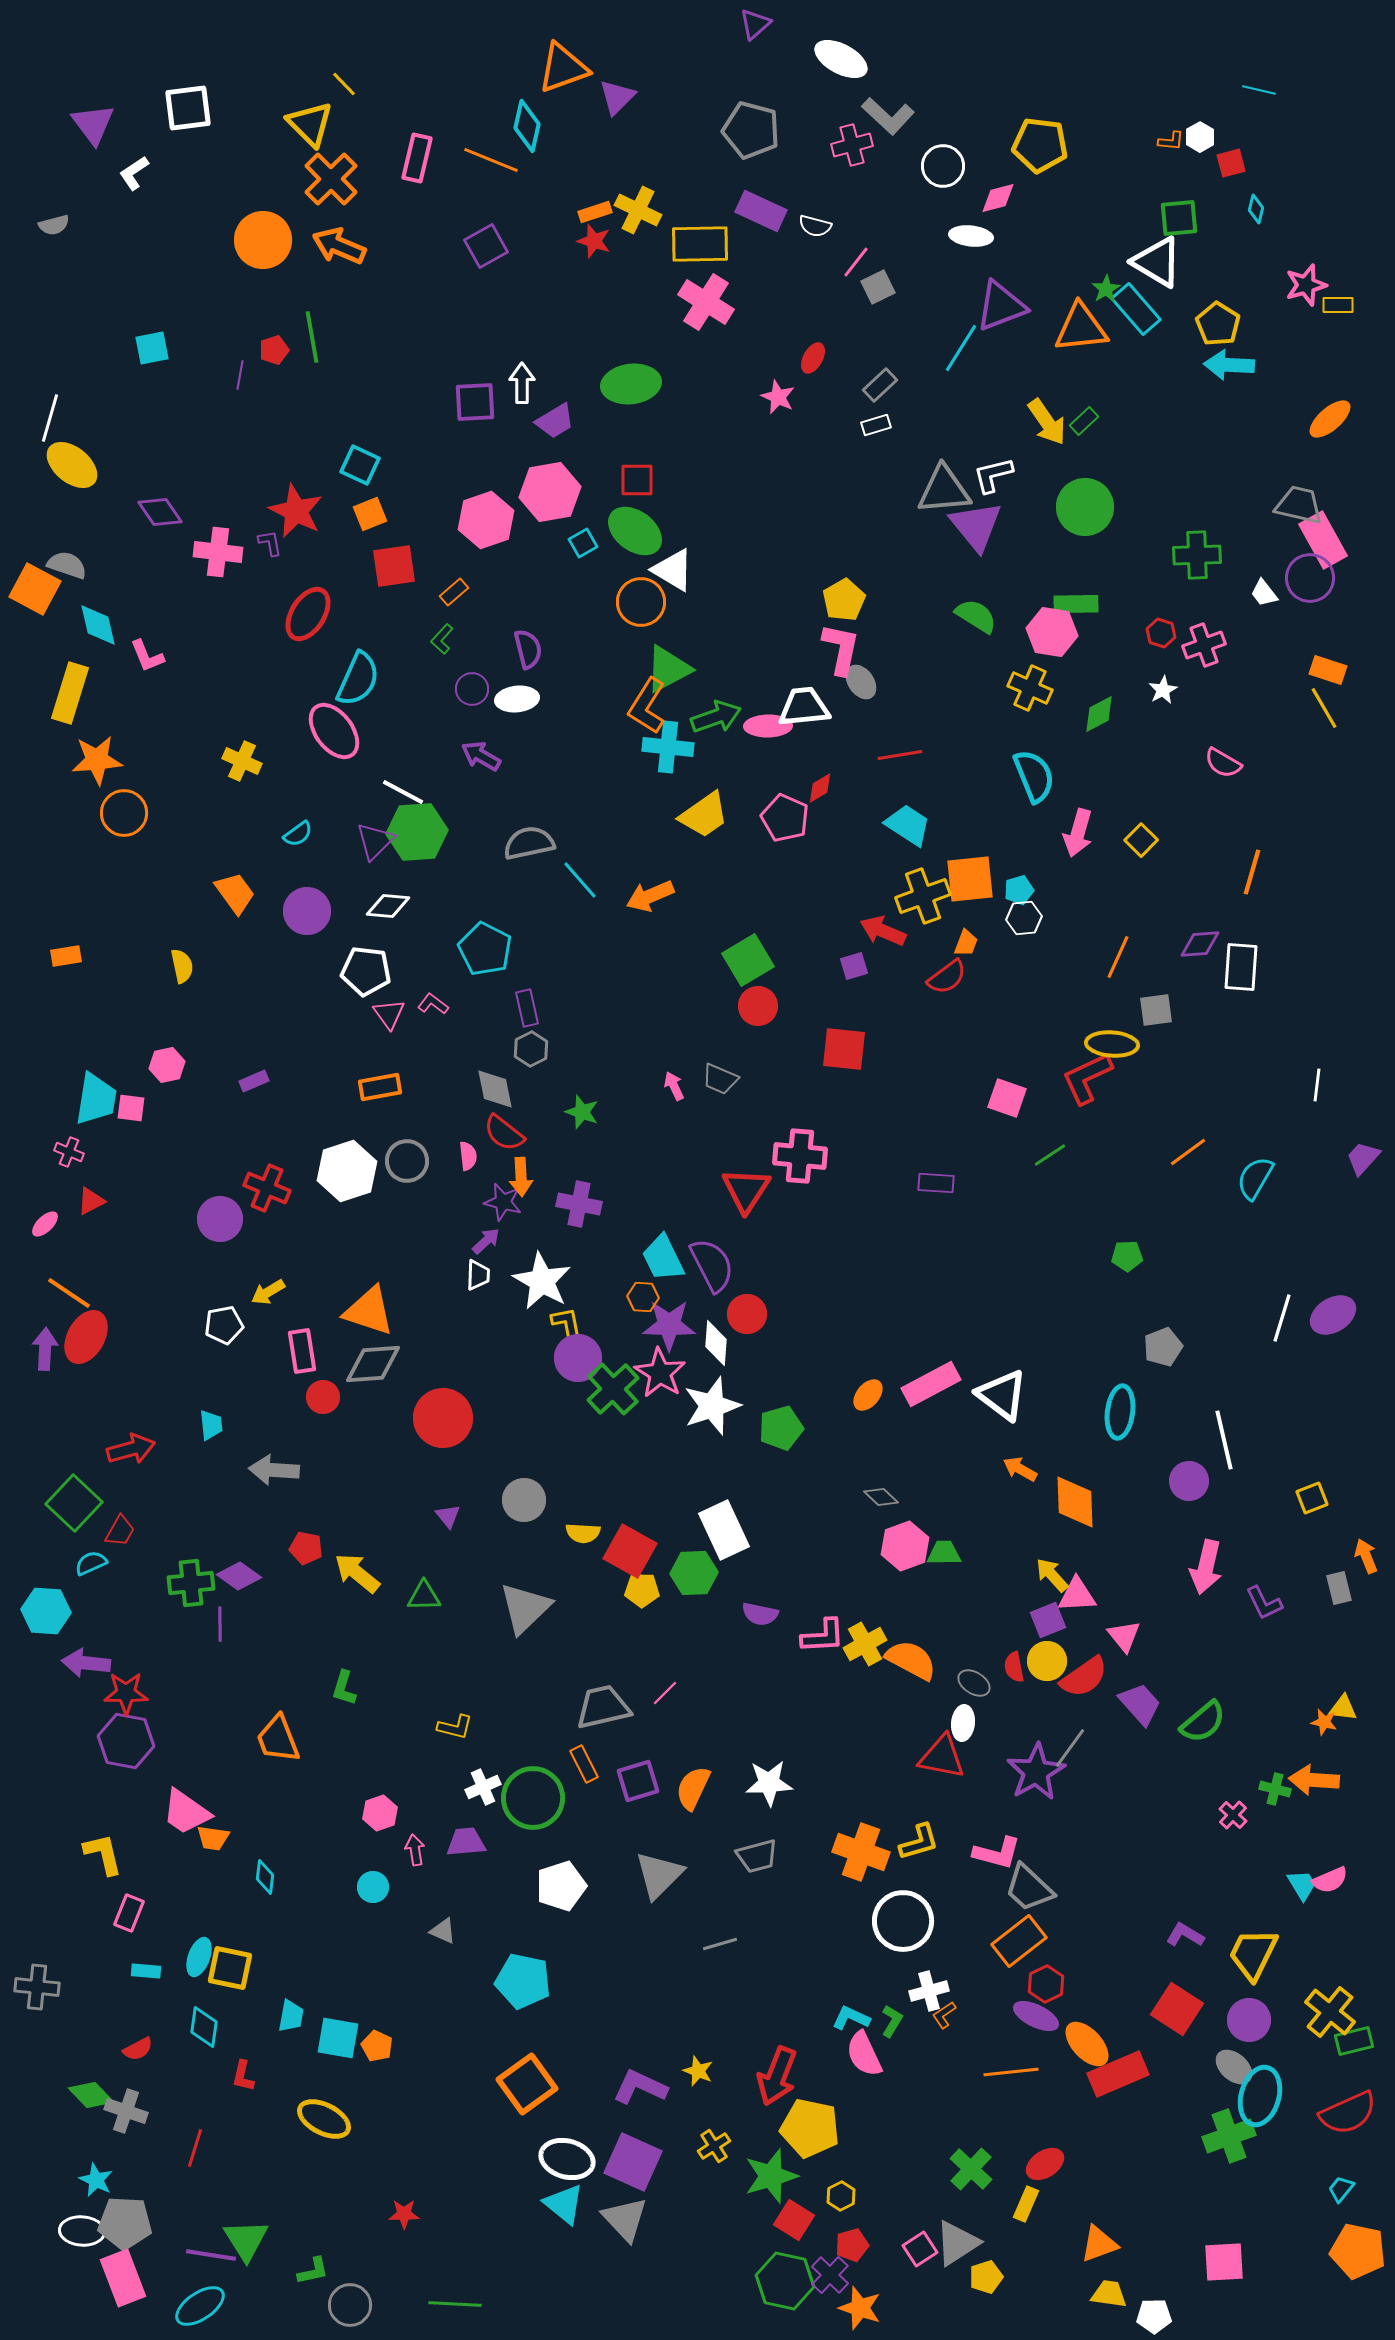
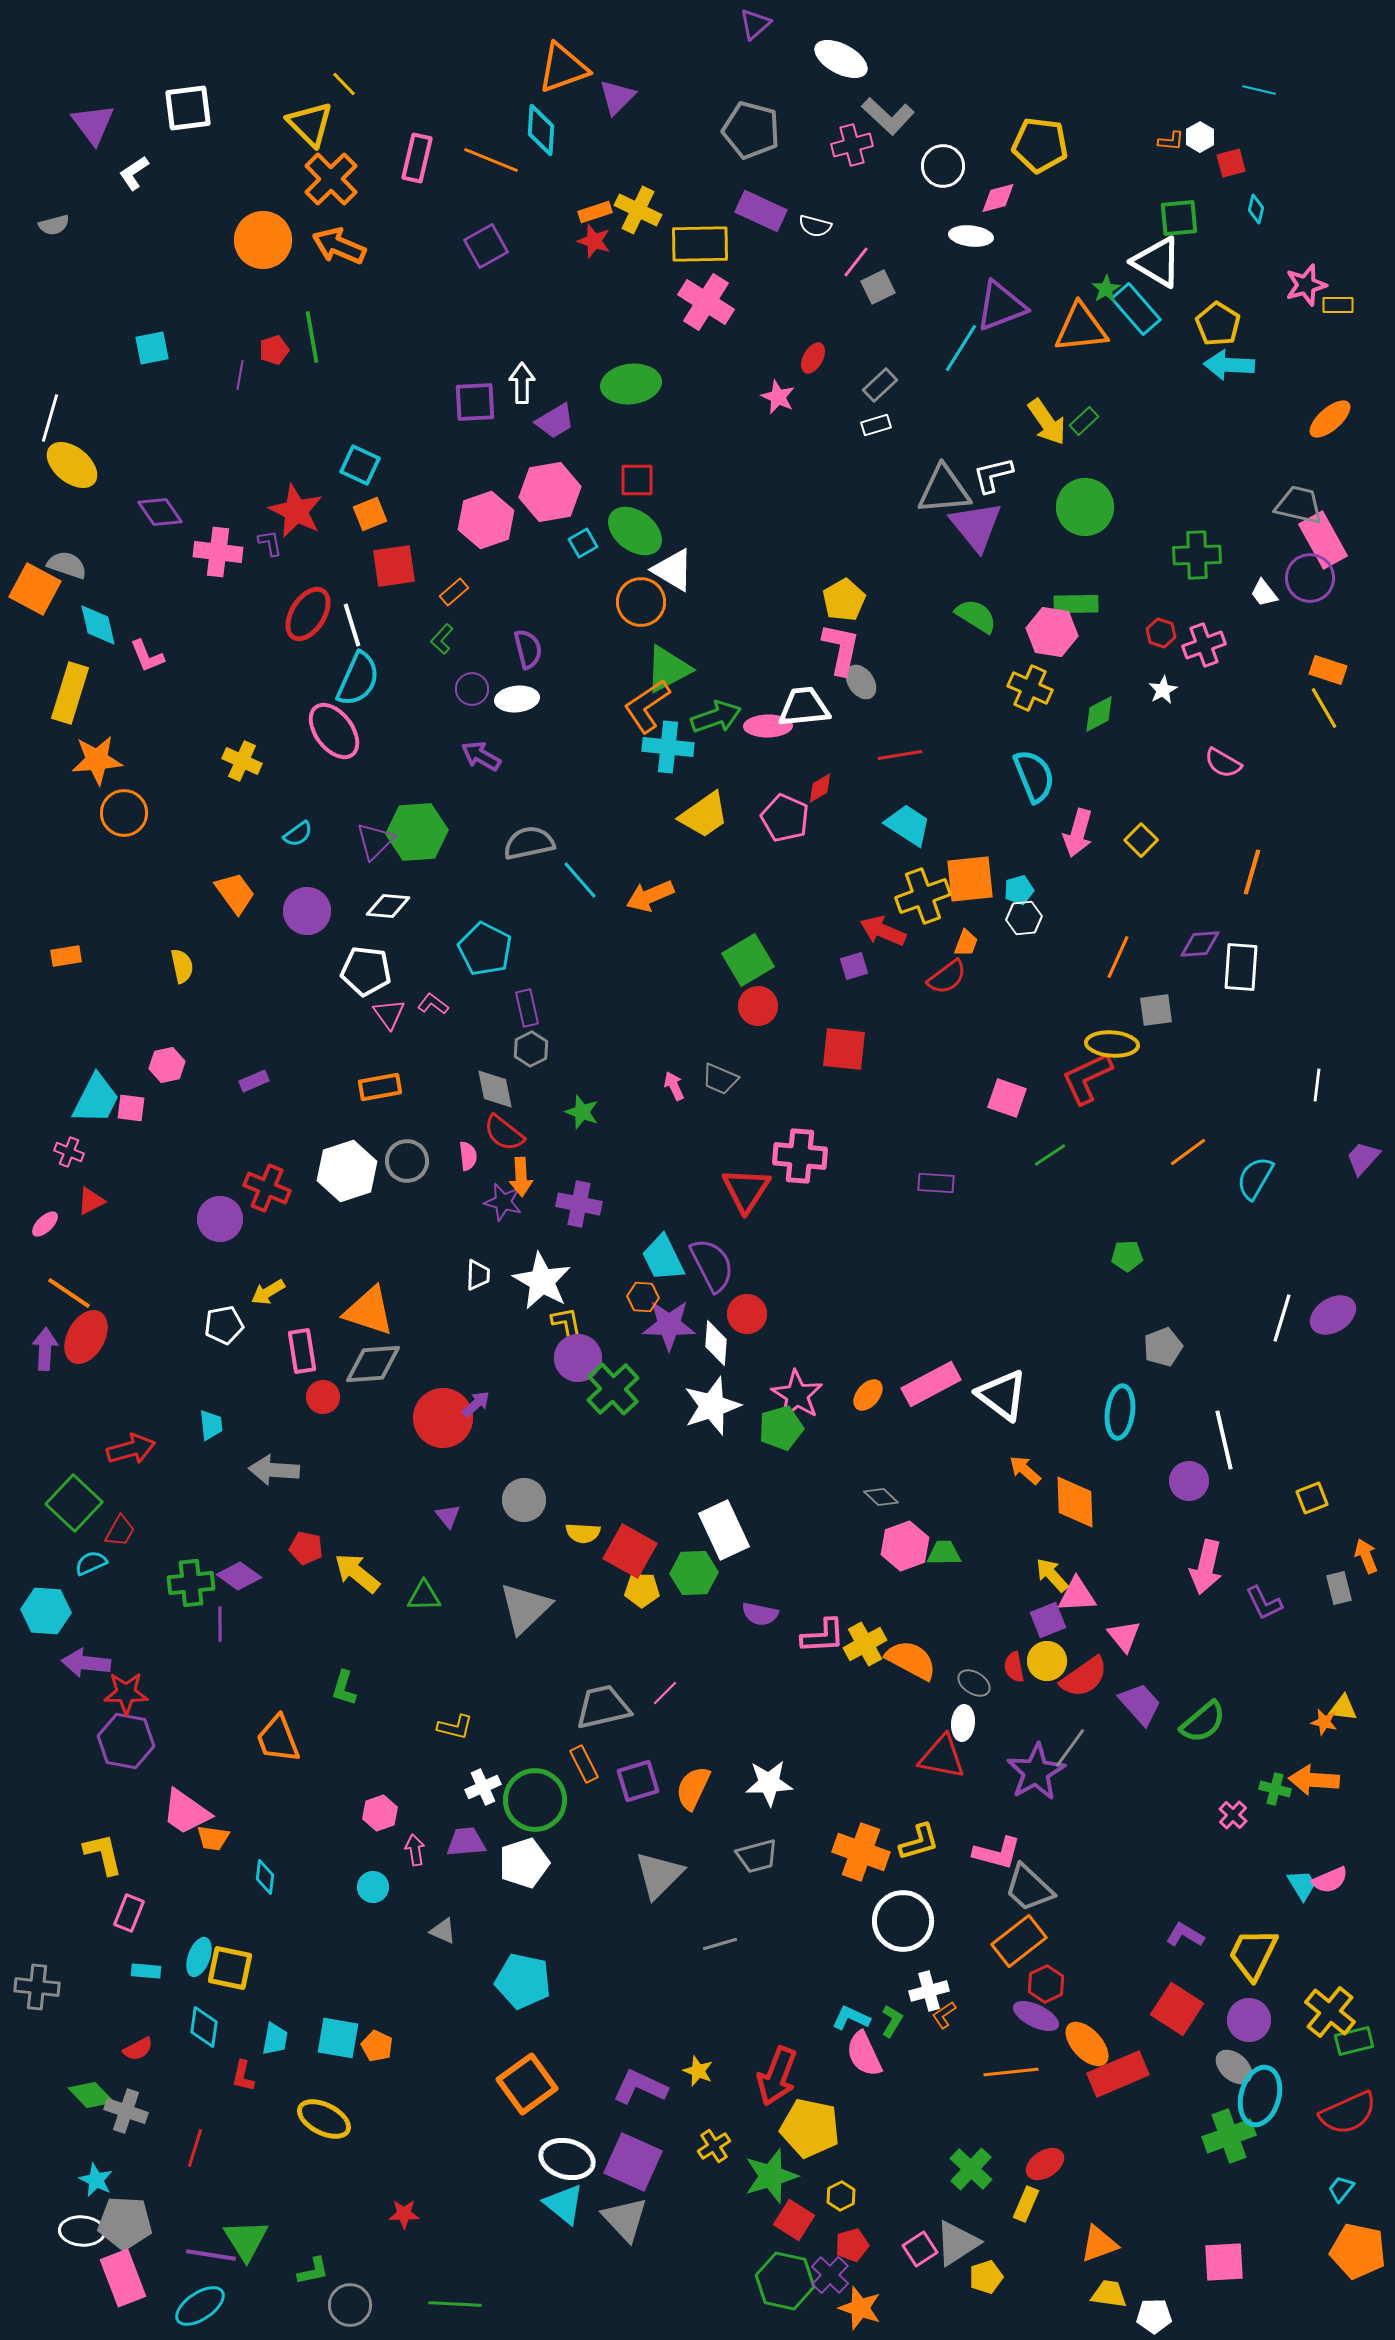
cyan diamond at (527, 126): moved 14 px right, 4 px down; rotated 9 degrees counterclockwise
orange L-shape at (647, 706): rotated 24 degrees clockwise
white line at (403, 792): moved 51 px left, 167 px up; rotated 45 degrees clockwise
cyan trapezoid at (96, 1099): rotated 18 degrees clockwise
purple arrow at (486, 1241): moved 10 px left, 163 px down
pink star at (660, 1373): moved 137 px right, 22 px down
orange arrow at (1020, 1469): moved 5 px right, 1 px down; rotated 12 degrees clockwise
green circle at (533, 1798): moved 2 px right, 2 px down
white pentagon at (561, 1886): moved 37 px left, 23 px up
cyan trapezoid at (291, 2016): moved 16 px left, 23 px down
